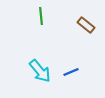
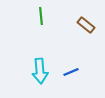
cyan arrow: rotated 35 degrees clockwise
